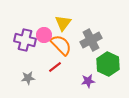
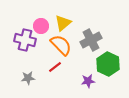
yellow triangle: rotated 12 degrees clockwise
pink circle: moved 3 px left, 9 px up
